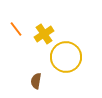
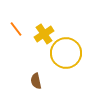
yellow circle: moved 4 px up
brown semicircle: rotated 21 degrees counterclockwise
